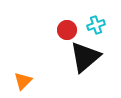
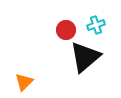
red circle: moved 1 px left
orange triangle: moved 1 px right, 1 px down
